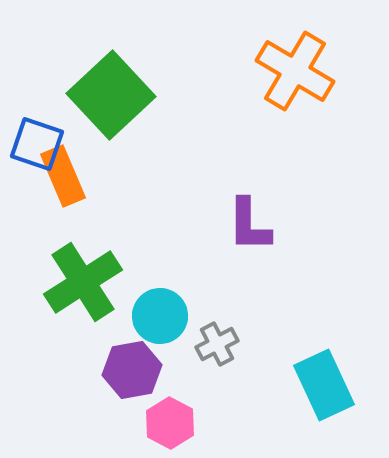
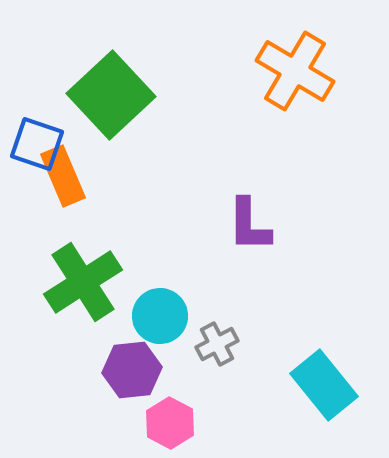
purple hexagon: rotated 4 degrees clockwise
cyan rectangle: rotated 14 degrees counterclockwise
